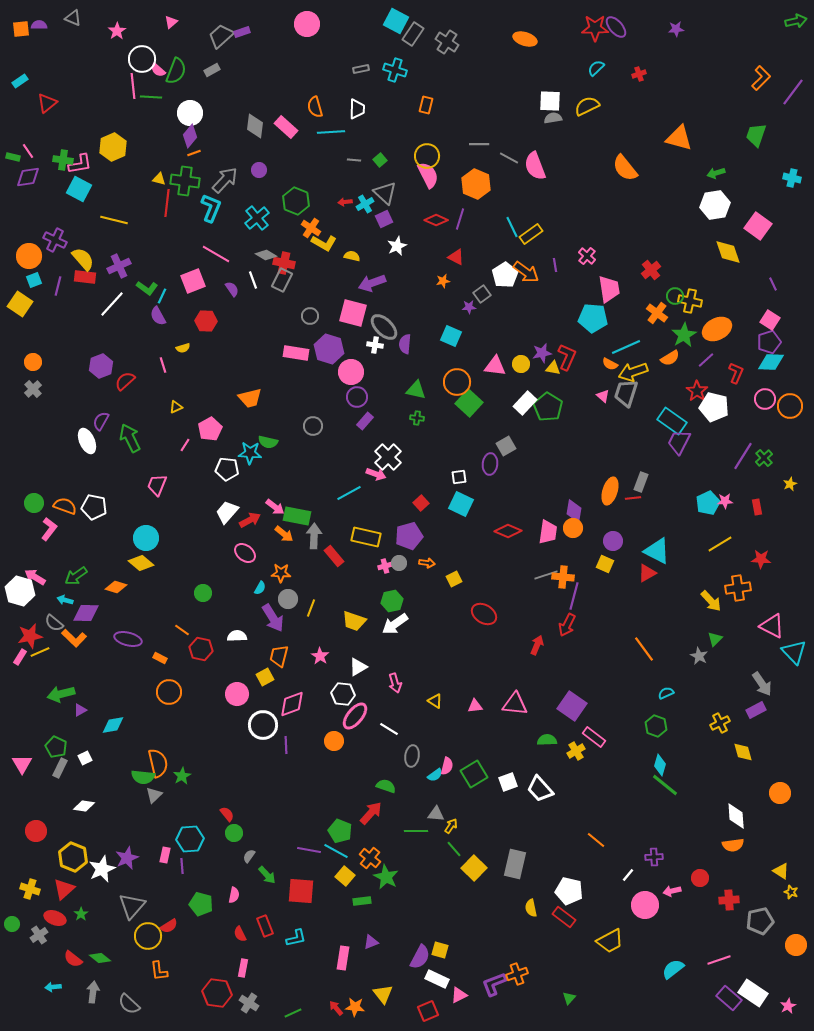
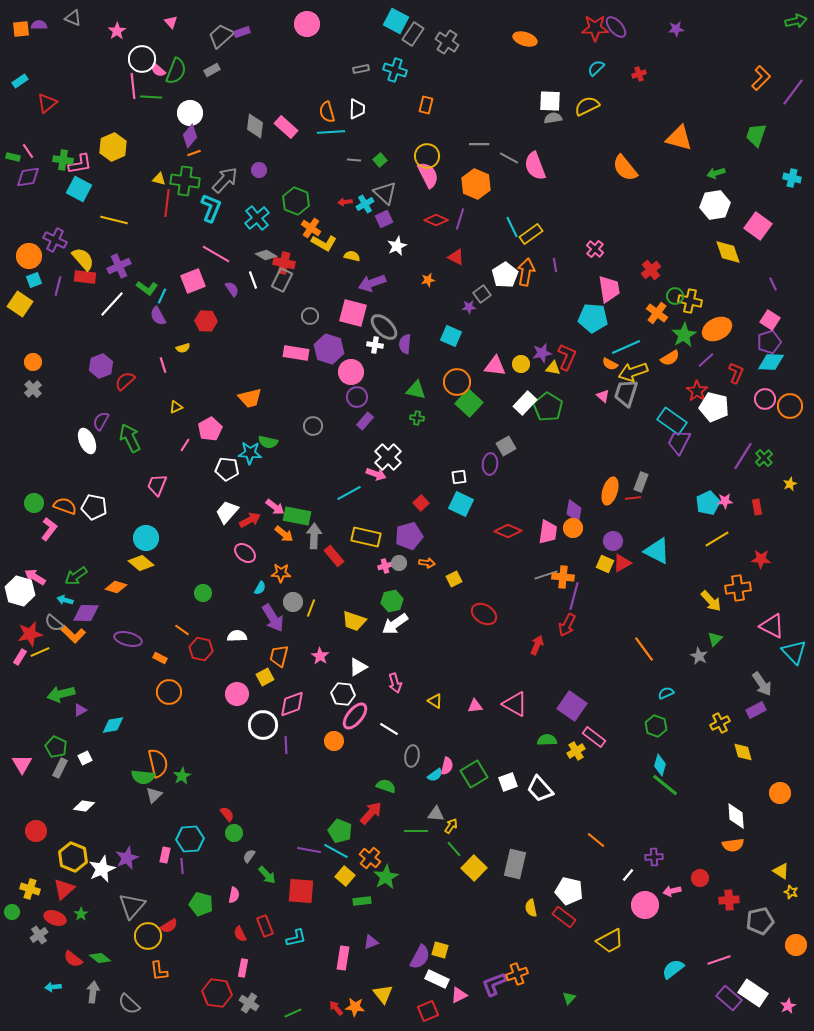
pink triangle at (171, 22): rotated 32 degrees counterclockwise
orange semicircle at (315, 107): moved 12 px right, 5 px down
pink cross at (587, 256): moved 8 px right, 7 px up
orange arrow at (526, 272): rotated 116 degrees counterclockwise
orange star at (443, 281): moved 15 px left, 1 px up
yellow line at (720, 544): moved 3 px left, 5 px up
red triangle at (647, 573): moved 25 px left, 10 px up
gray circle at (288, 599): moved 5 px right, 3 px down
red star at (30, 636): moved 2 px up
orange L-shape at (74, 638): moved 1 px left, 4 px up
pink triangle at (515, 704): rotated 24 degrees clockwise
green star at (386, 877): rotated 15 degrees clockwise
green circle at (12, 924): moved 12 px up
